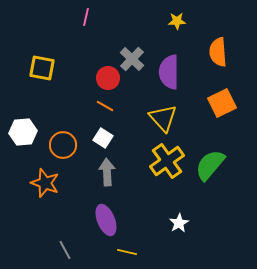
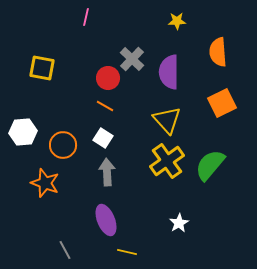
yellow triangle: moved 4 px right, 2 px down
